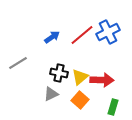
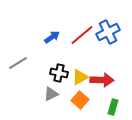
yellow triangle: rotated 12 degrees clockwise
